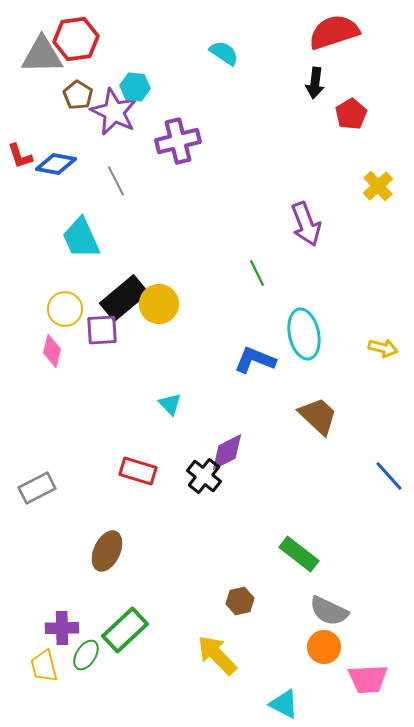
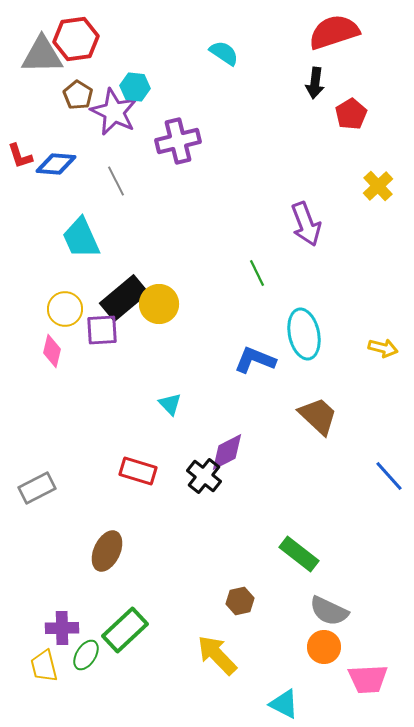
blue diamond at (56, 164): rotated 6 degrees counterclockwise
